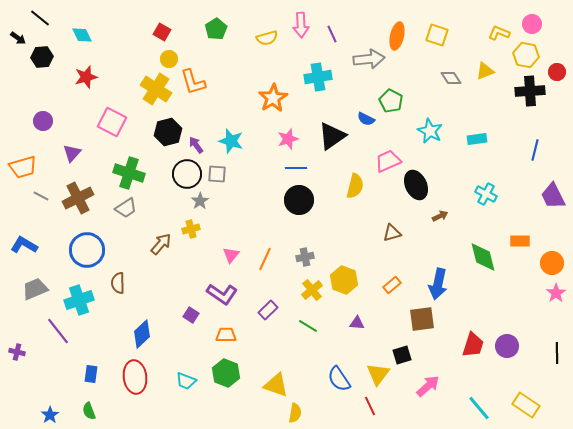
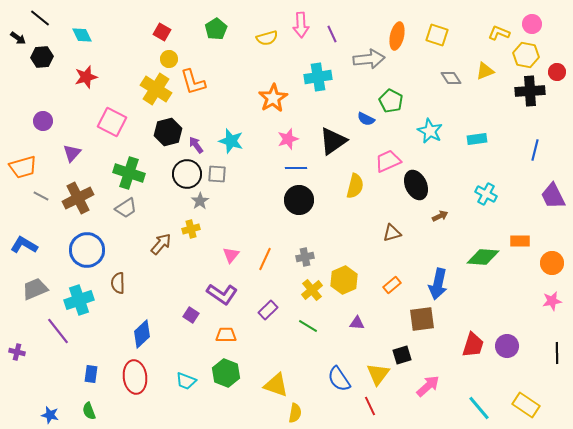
black triangle at (332, 136): moved 1 px right, 5 px down
green diamond at (483, 257): rotated 72 degrees counterclockwise
yellow hexagon at (344, 280): rotated 16 degrees clockwise
pink star at (556, 293): moved 4 px left, 8 px down; rotated 24 degrees clockwise
blue star at (50, 415): rotated 24 degrees counterclockwise
